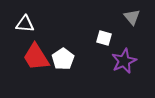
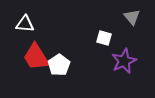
white pentagon: moved 4 px left, 6 px down
